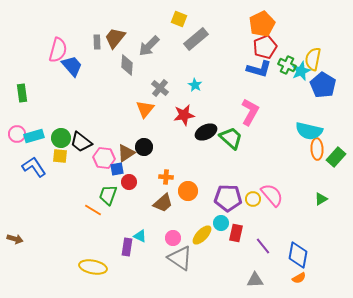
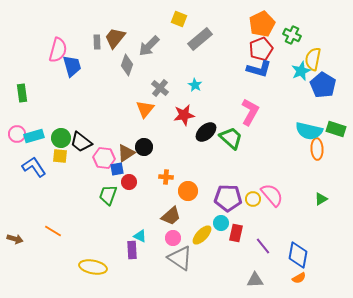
gray rectangle at (196, 39): moved 4 px right
red pentagon at (265, 47): moved 4 px left, 2 px down
gray diamond at (127, 65): rotated 15 degrees clockwise
green cross at (287, 65): moved 5 px right, 30 px up
blue trapezoid at (72, 66): rotated 25 degrees clockwise
black ellipse at (206, 132): rotated 15 degrees counterclockwise
green rectangle at (336, 157): moved 28 px up; rotated 66 degrees clockwise
brown trapezoid at (163, 203): moved 8 px right, 13 px down
orange line at (93, 210): moved 40 px left, 21 px down
purple rectangle at (127, 247): moved 5 px right, 3 px down; rotated 12 degrees counterclockwise
